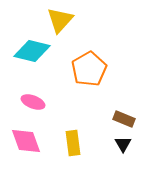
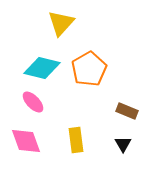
yellow triangle: moved 1 px right, 3 px down
cyan diamond: moved 10 px right, 17 px down
pink ellipse: rotated 25 degrees clockwise
brown rectangle: moved 3 px right, 8 px up
yellow rectangle: moved 3 px right, 3 px up
